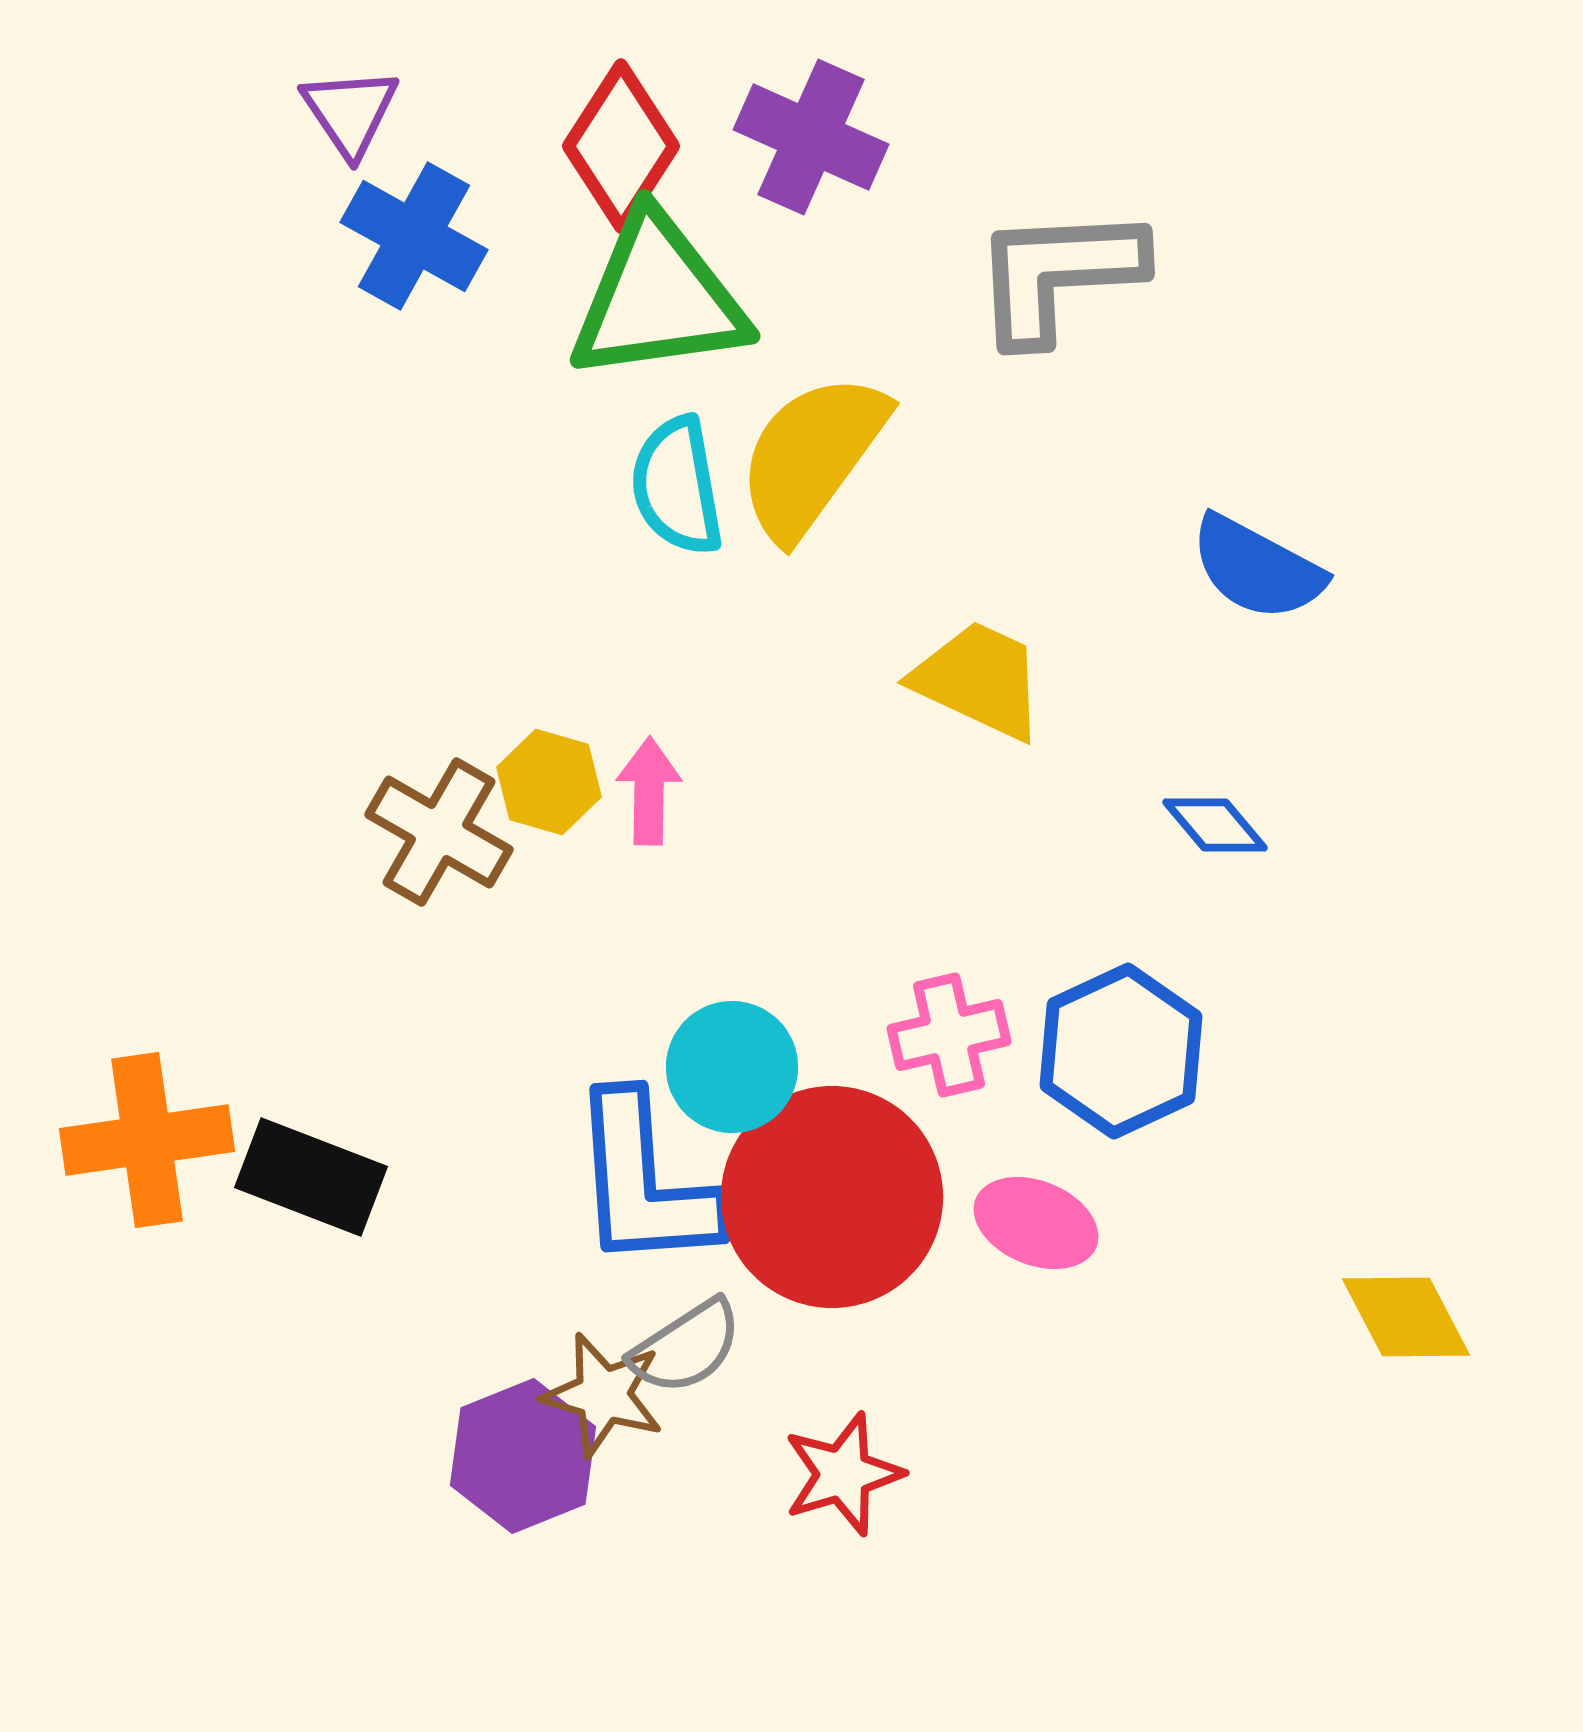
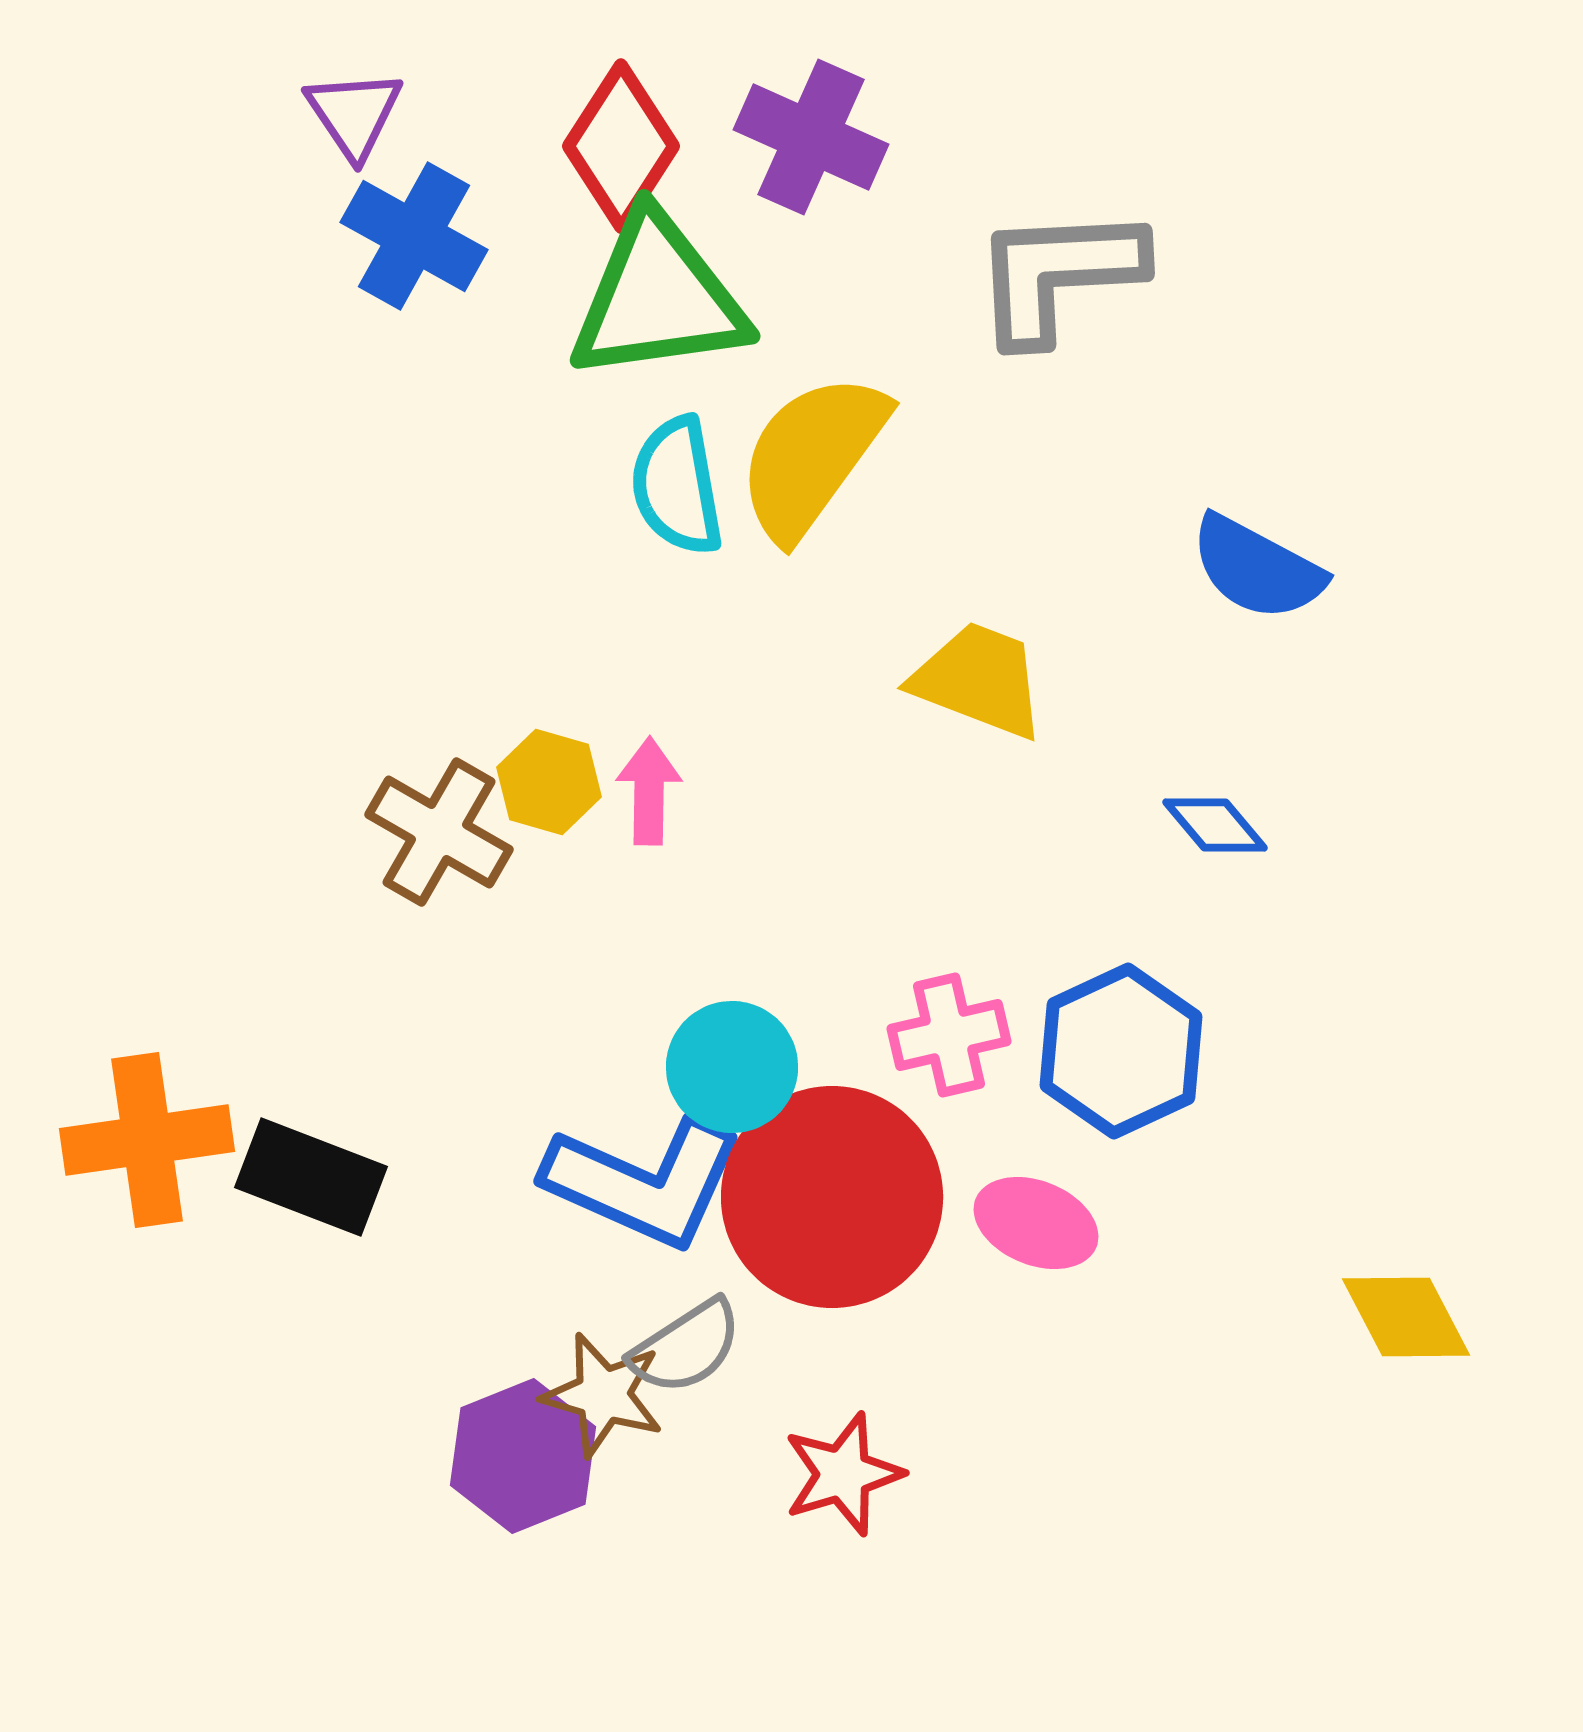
purple triangle: moved 4 px right, 2 px down
yellow trapezoid: rotated 4 degrees counterclockwise
blue L-shape: rotated 62 degrees counterclockwise
